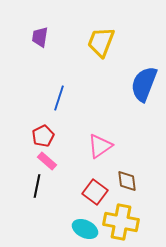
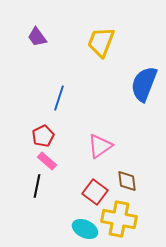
purple trapezoid: moved 3 px left; rotated 45 degrees counterclockwise
yellow cross: moved 2 px left, 3 px up
